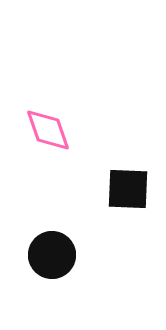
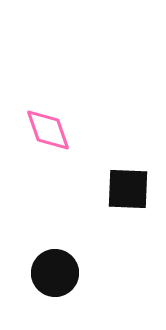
black circle: moved 3 px right, 18 px down
